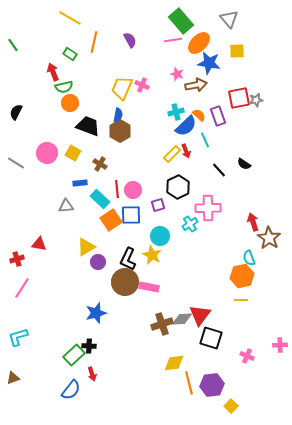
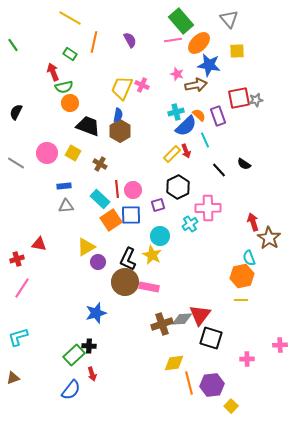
blue star at (209, 63): moved 2 px down
blue rectangle at (80, 183): moved 16 px left, 3 px down
pink cross at (247, 356): moved 3 px down; rotated 24 degrees counterclockwise
